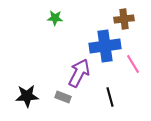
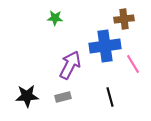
purple arrow: moved 9 px left, 8 px up
gray rectangle: rotated 35 degrees counterclockwise
